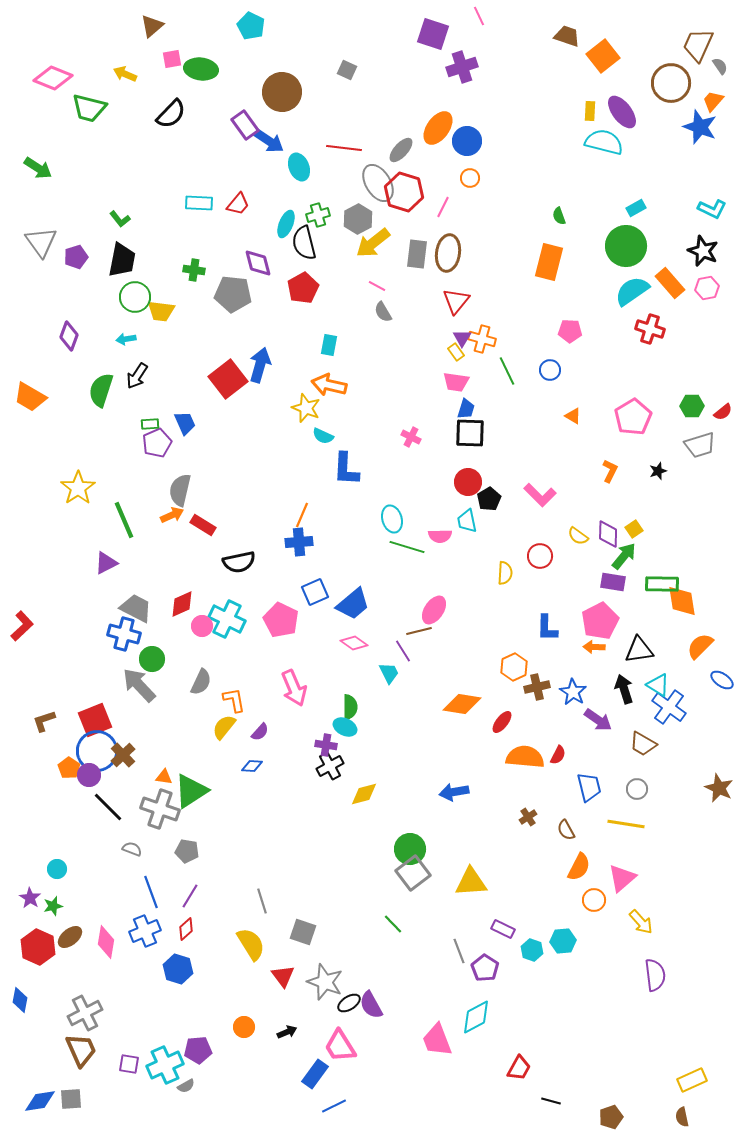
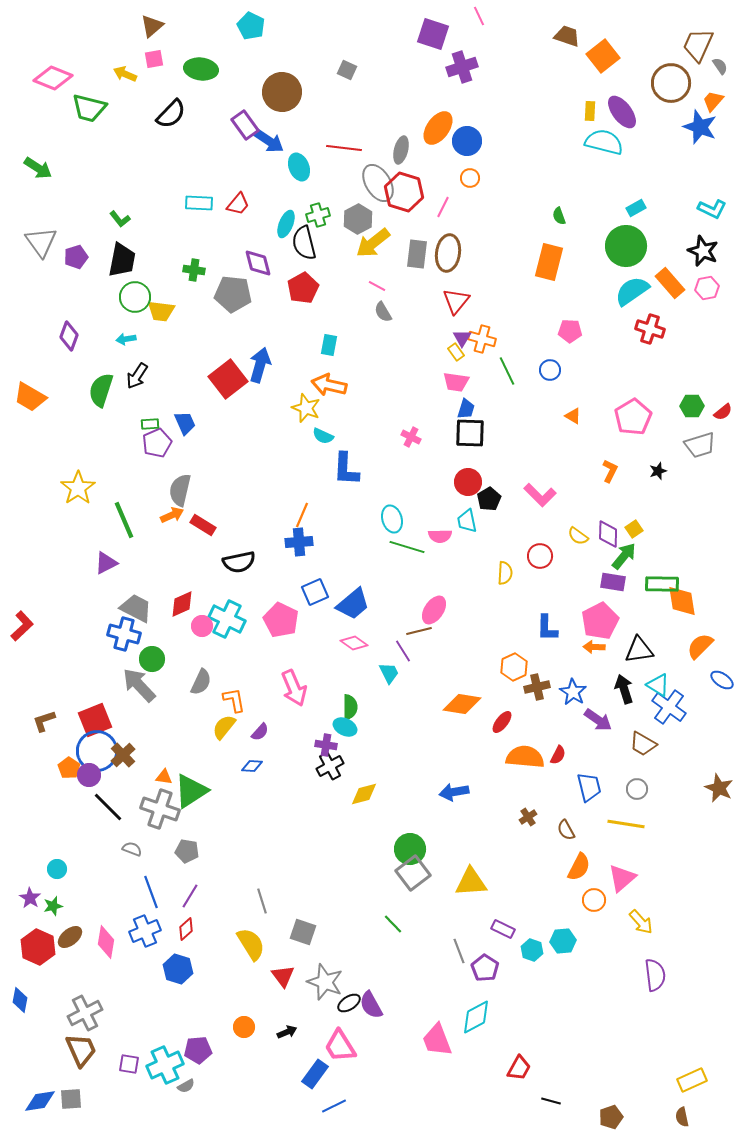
pink square at (172, 59): moved 18 px left
gray ellipse at (401, 150): rotated 28 degrees counterclockwise
